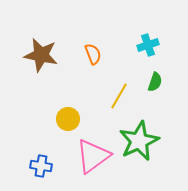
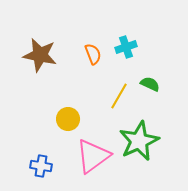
cyan cross: moved 22 px left, 2 px down
brown star: moved 1 px left
green semicircle: moved 5 px left, 2 px down; rotated 84 degrees counterclockwise
